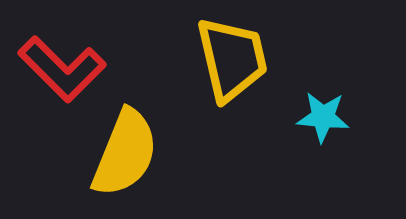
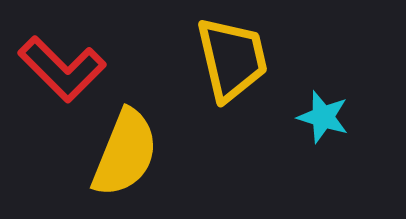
cyan star: rotated 12 degrees clockwise
